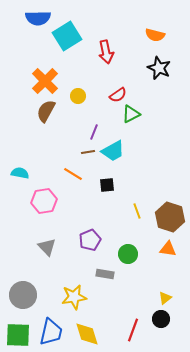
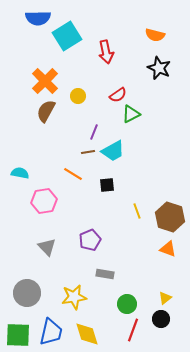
orange triangle: rotated 12 degrees clockwise
green circle: moved 1 px left, 50 px down
gray circle: moved 4 px right, 2 px up
